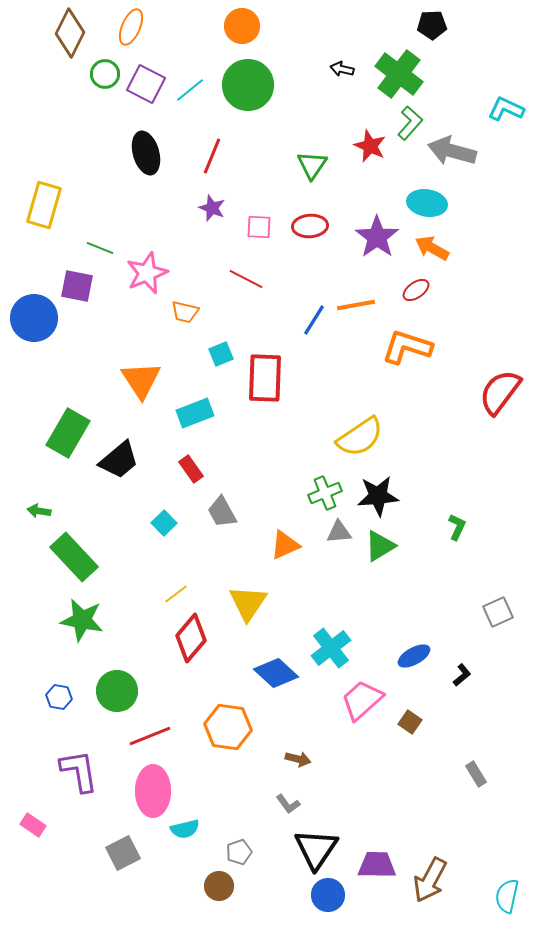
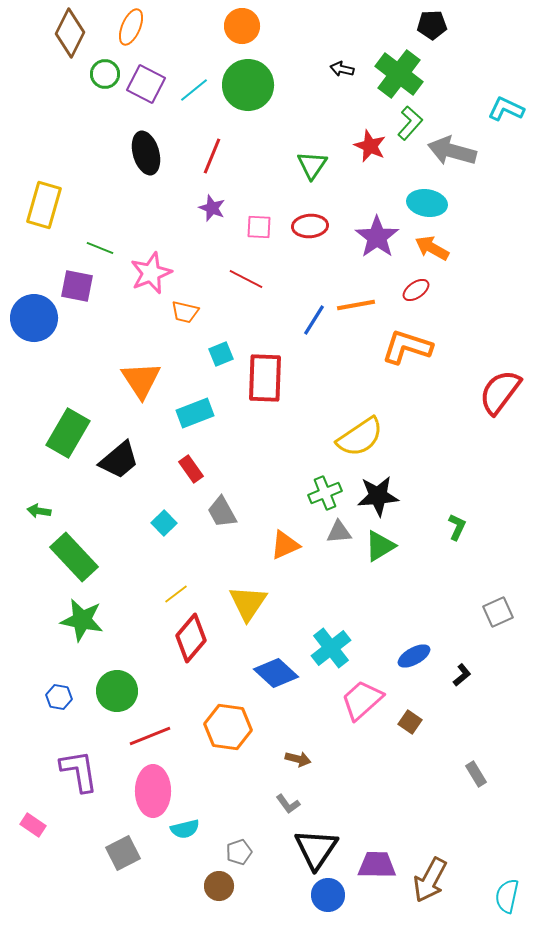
cyan line at (190, 90): moved 4 px right
pink star at (147, 273): moved 4 px right
